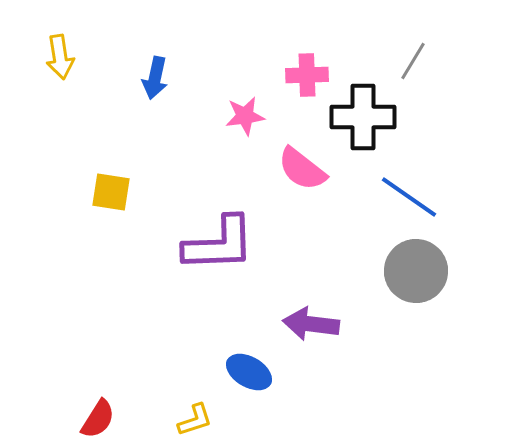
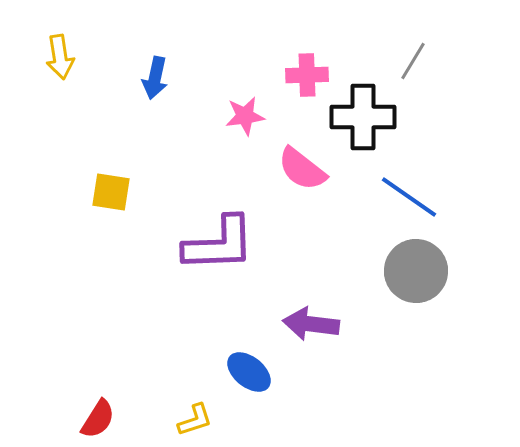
blue ellipse: rotated 9 degrees clockwise
